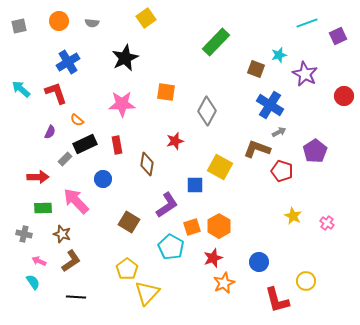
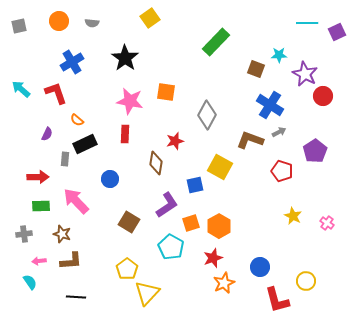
yellow square at (146, 18): moved 4 px right
cyan line at (307, 23): rotated 20 degrees clockwise
purple square at (338, 36): moved 1 px left, 4 px up
cyan star at (279, 55): rotated 14 degrees clockwise
black star at (125, 58): rotated 12 degrees counterclockwise
blue cross at (68, 62): moved 4 px right
red circle at (344, 96): moved 21 px left
pink star at (122, 104): moved 8 px right, 3 px up; rotated 12 degrees clockwise
gray diamond at (207, 111): moved 4 px down
purple semicircle at (50, 132): moved 3 px left, 2 px down
red rectangle at (117, 145): moved 8 px right, 11 px up; rotated 12 degrees clockwise
brown L-shape at (257, 149): moved 7 px left, 9 px up
gray rectangle at (65, 159): rotated 40 degrees counterclockwise
brown diamond at (147, 164): moved 9 px right, 1 px up
blue circle at (103, 179): moved 7 px right
blue square at (195, 185): rotated 12 degrees counterclockwise
green rectangle at (43, 208): moved 2 px left, 2 px up
orange square at (192, 227): moved 1 px left, 4 px up
gray cross at (24, 234): rotated 21 degrees counterclockwise
pink arrow at (39, 261): rotated 32 degrees counterclockwise
brown L-shape at (71, 261): rotated 30 degrees clockwise
blue circle at (259, 262): moved 1 px right, 5 px down
cyan semicircle at (33, 282): moved 3 px left
